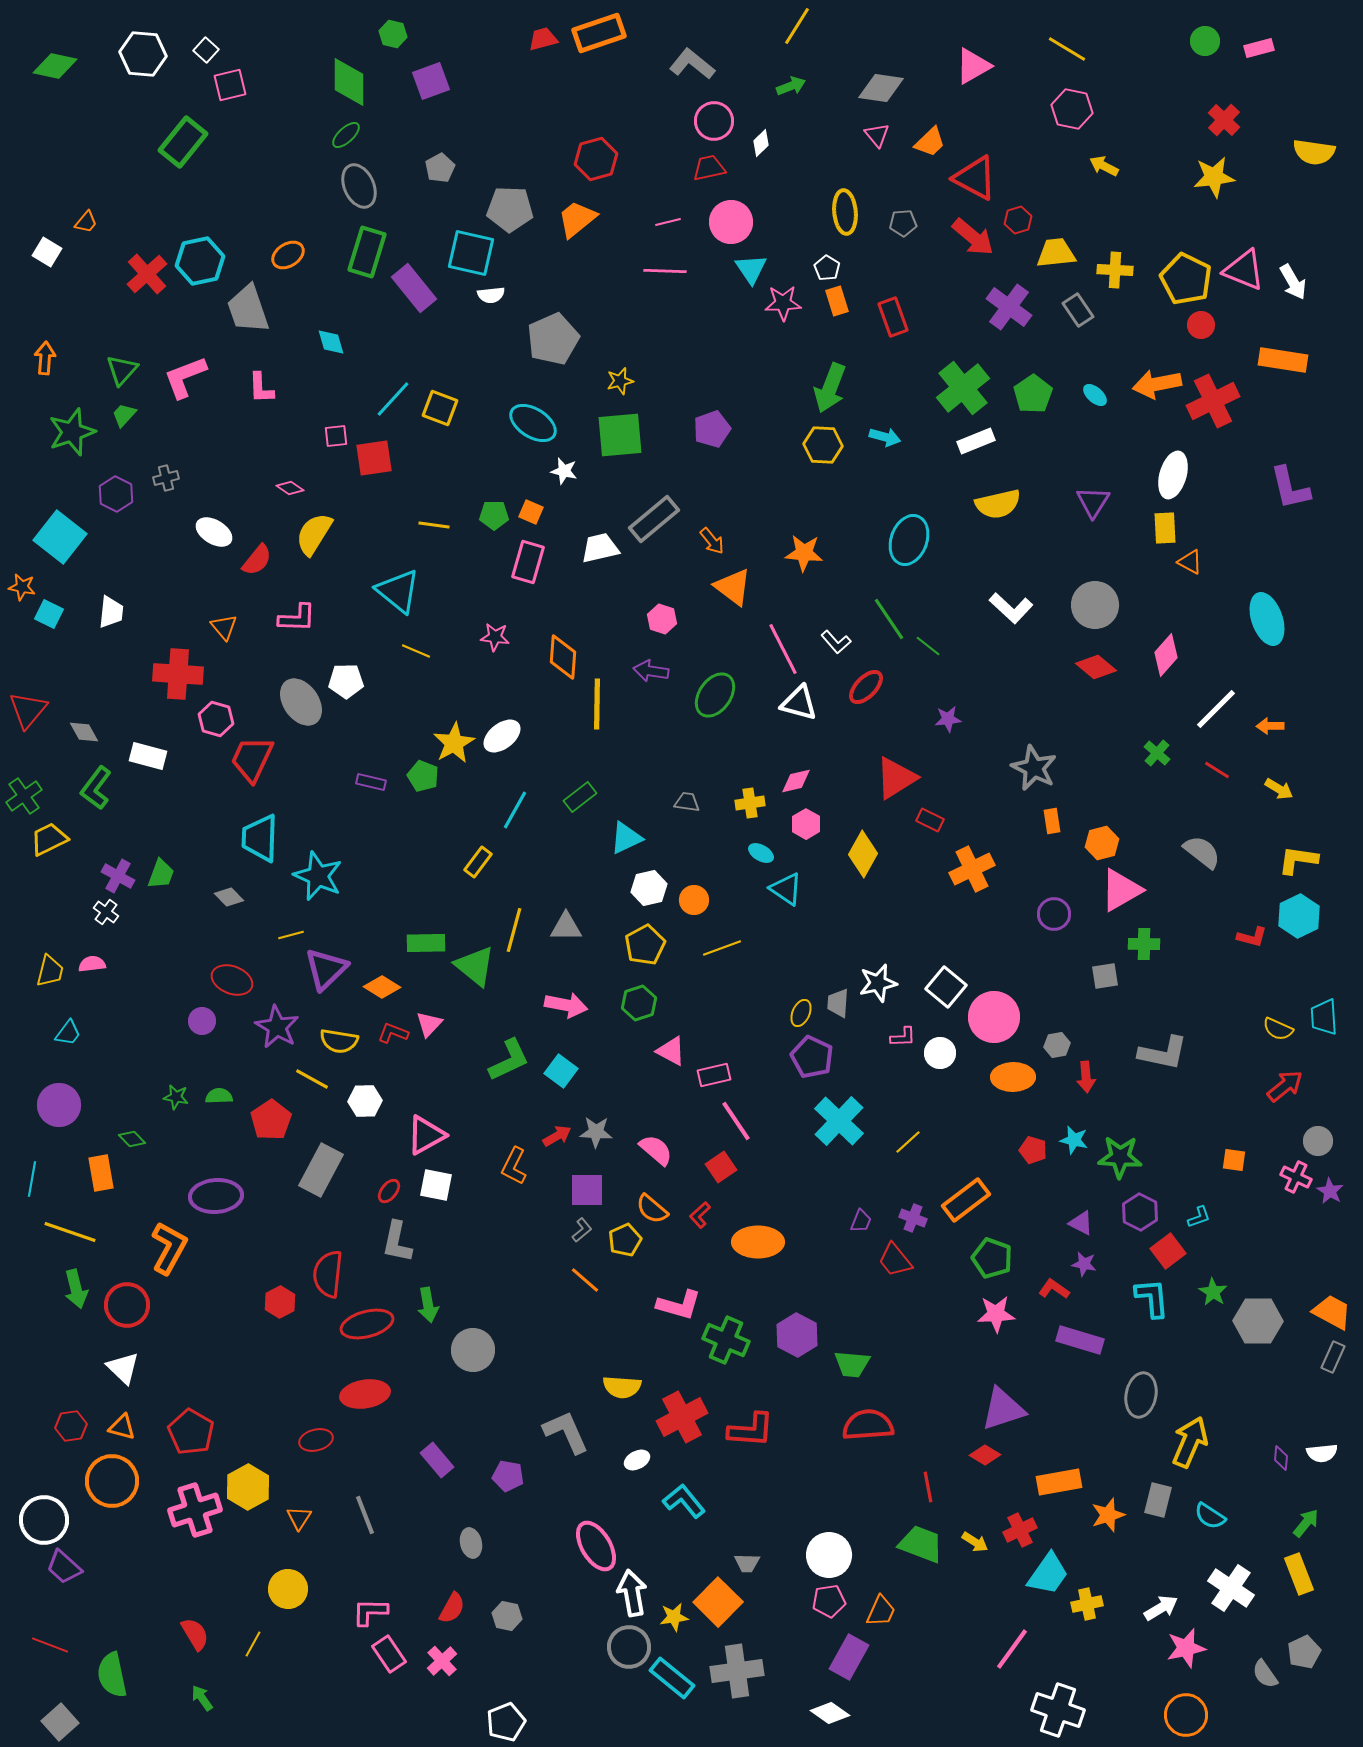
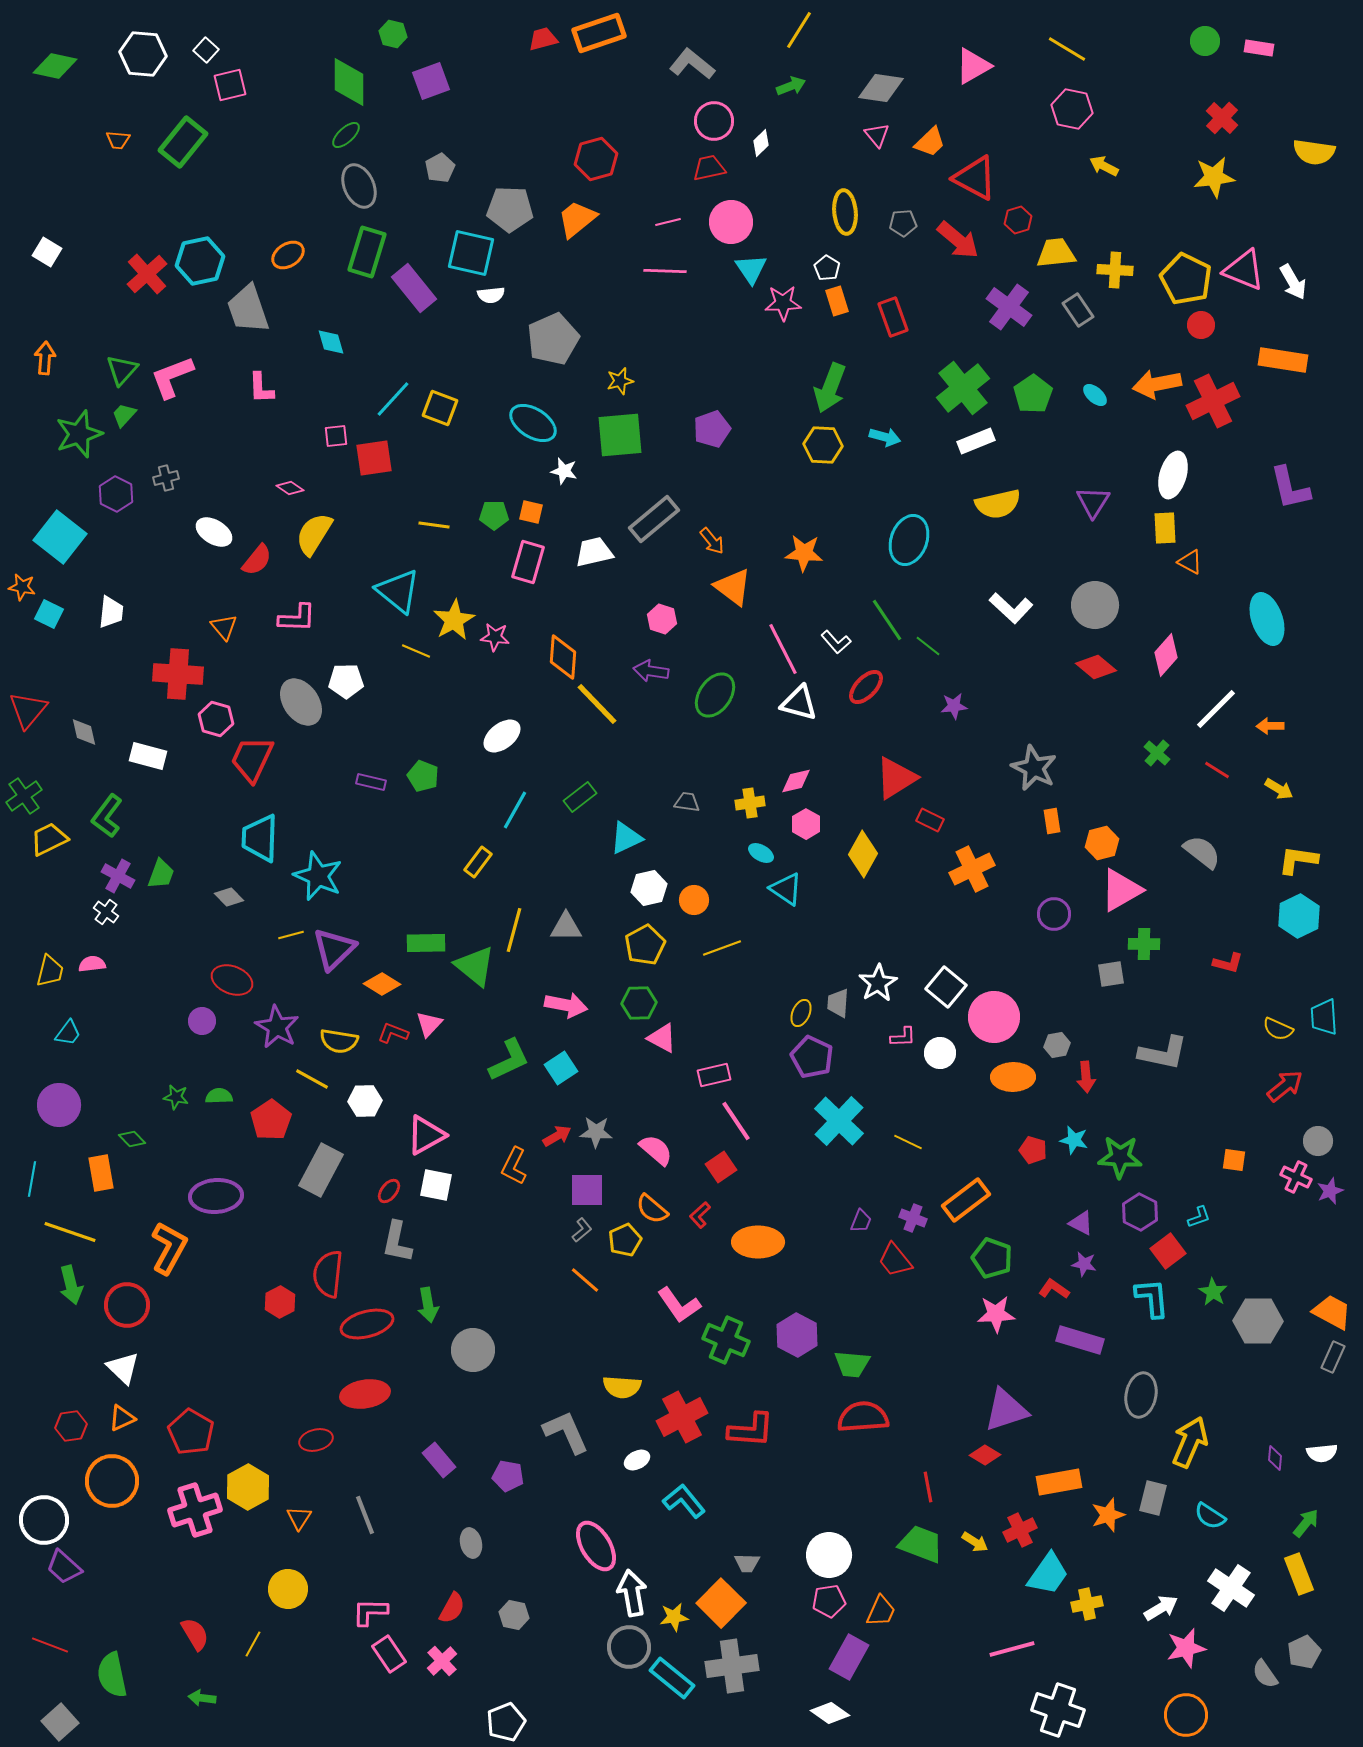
yellow line at (797, 26): moved 2 px right, 4 px down
pink rectangle at (1259, 48): rotated 24 degrees clockwise
red cross at (1224, 120): moved 2 px left, 2 px up
orange trapezoid at (86, 222): moved 32 px right, 82 px up; rotated 55 degrees clockwise
red arrow at (973, 237): moved 15 px left, 3 px down
pink L-shape at (185, 377): moved 13 px left
green star at (72, 432): moved 7 px right, 2 px down
orange square at (531, 512): rotated 10 degrees counterclockwise
white trapezoid at (600, 548): moved 6 px left, 4 px down
green line at (889, 619): moved 2 px left, 1 px down
yellow line at (597, 704): rotated 45 degrees counterclockwise
purple star at (948, 719): moved 6 px right, 13 px up
gray diamond at (84, 732): rotated 16 degrees clockwise
yellow star at (454, 743): moved 123 px up
green L-shape at (96, 788): moved 11 px right, 28 px down
red L-shape at (1252, 937): moved 24 px left, 26 px down
purple triangle at (326, 969): moved 8 px right, 20 px up
gray square at (1105, 976): moved 6 px right, 2 px up
white star at (878, 983): rotated 18 degrees counterclockwise
orange diamond at (382, 987): moved 3 px up
green hexagon at (639, 1003): rotated 16 degrees clockwise
pink triangle at (671, 1051): moved 9 px left, 13 px up
cyan square at (561, 1071): moved 3 px up; rotated 20 degrees clockwise
yellow line at (908, 1142): rotated 68 degrees clockwise
purple star at (1330, 1191): rotated 20 degrees clockwise
green arrow at (76, 1289): moved 5 px left, 4 px up
pink L-shape at (679, 1305): rotated 39 degrees clockwise
purple triangle at (1003, 1409): moved 3 px right, 1 px down
red semicircle at (868, 1425): moved 5 px left, 8 px up
orange triangle at (122, 1427): moved 9 px up; rotated 40 degrees counterclockwise
purple diamond at (1281, 1458): moved 6 px left
purple rectangle at (437, 1460): moved 2 px right
gray rectangle at (1158, 1500): moved 5 px left, 2 px up
orange square at (718, 1602): moved 3 px right, 1 px down
gray hexagon at (507, 1616): moved 7 px right, 1 px up
pink line at (1012, 1649): rotated 39 degrees clockwise
gray cross at (737, 1671): moved 5 px left, 5 px up
green arrow at (202, 1698): rotated 48 degrees counterclockwise
